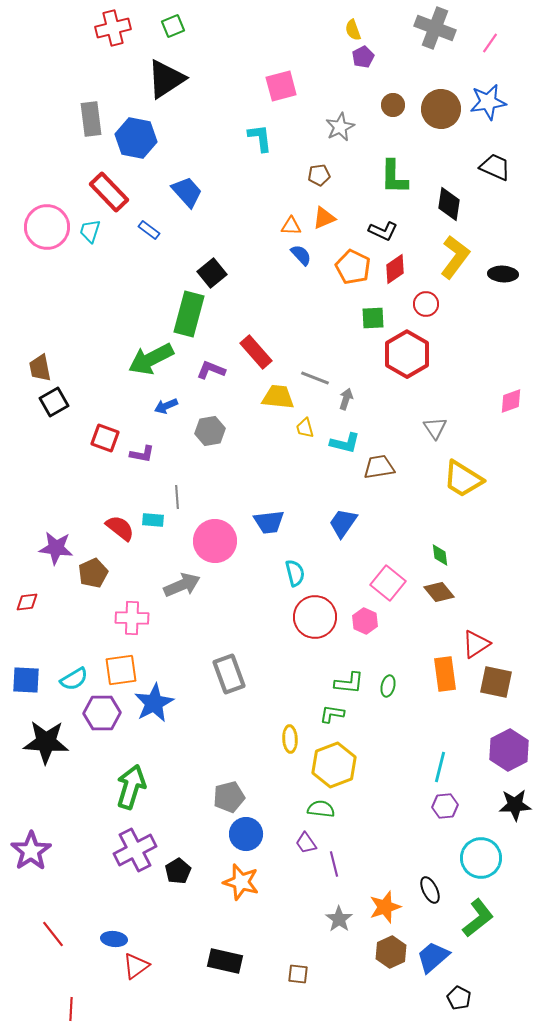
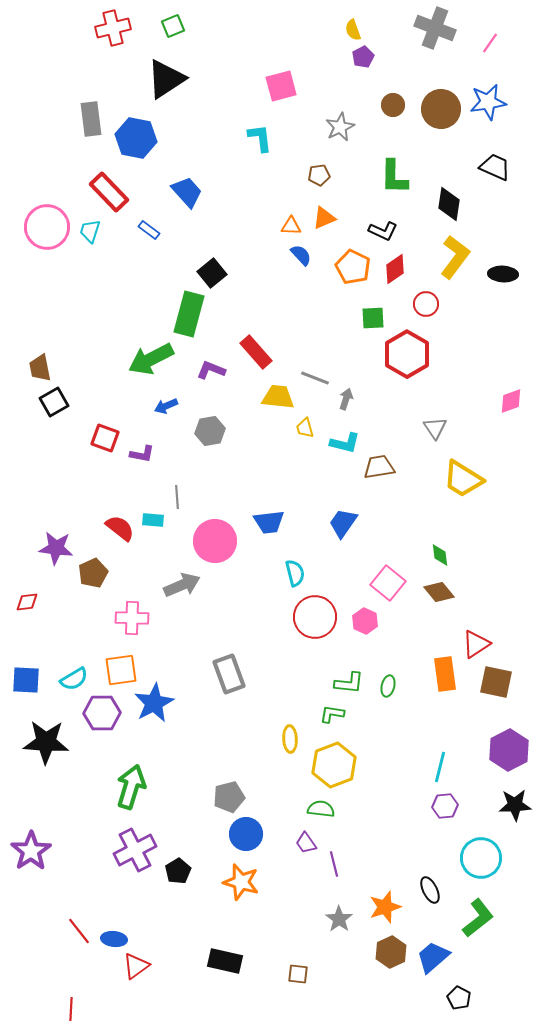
red line at (53, 934): moved 26 px right, 3 px up
